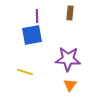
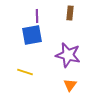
purple star: moved 4 px up; rotated 10 degrees clockwise
